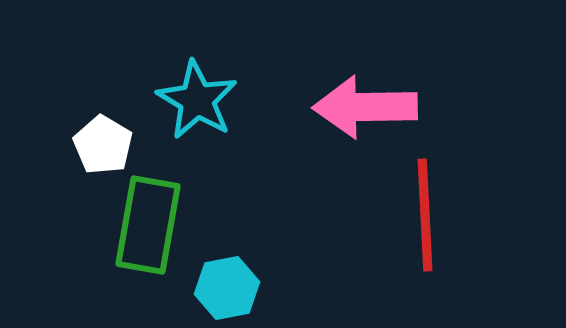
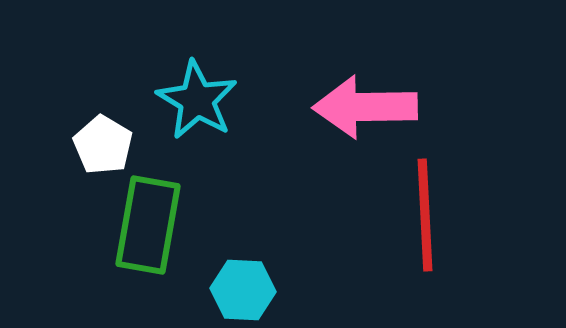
cyan hexagon: moved 16 px right, 2 px down; rotated 14 degrees clockwise
